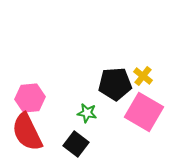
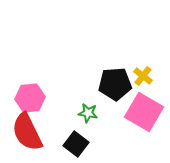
green star: moved 1 px right
